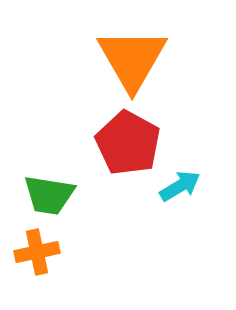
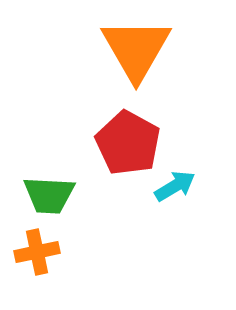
orange triangle: moved 4 px right, 10 px up
cyan arrow: moved 5 px left
green trapezoid: rotated 6 degrees counterclockwise
